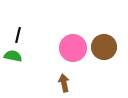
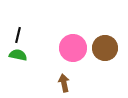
brown circle: moved 1 px right, 1 px down
green semicircle: moved 5 px right, 1 px up
